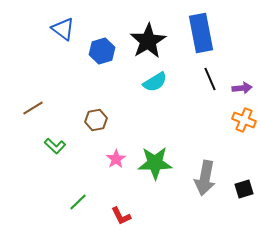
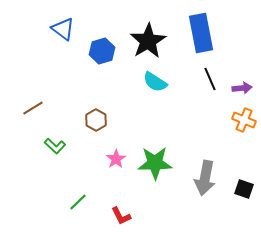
cyan semicircle: rotated 65 degrees clockwise
brown hexagon: rotated 20 degrees counterclockwise
black square: rotated 36 degrees clockwise
